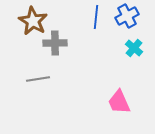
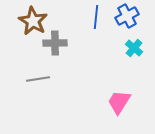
pink trapezoid: rotated 56 degrees clockwise
